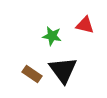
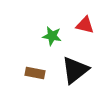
black triangle: moved 12 px right; rotated 28 degrees clockwise
brown rectangle: moved 3 px right, 1 px up; rotated 24 degrees counterclockwise
